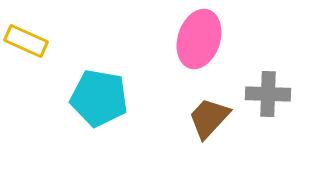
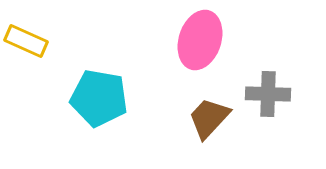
pink ellipse: moved 1 px right, 1 px down
